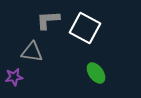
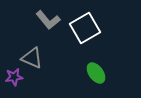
gray L-shape: rotated 125 degrees counterclockwise
white square: rotated 32 degrees clockwise
gray triangle: moved 6 px down; rotated 15 degrees clockwise
